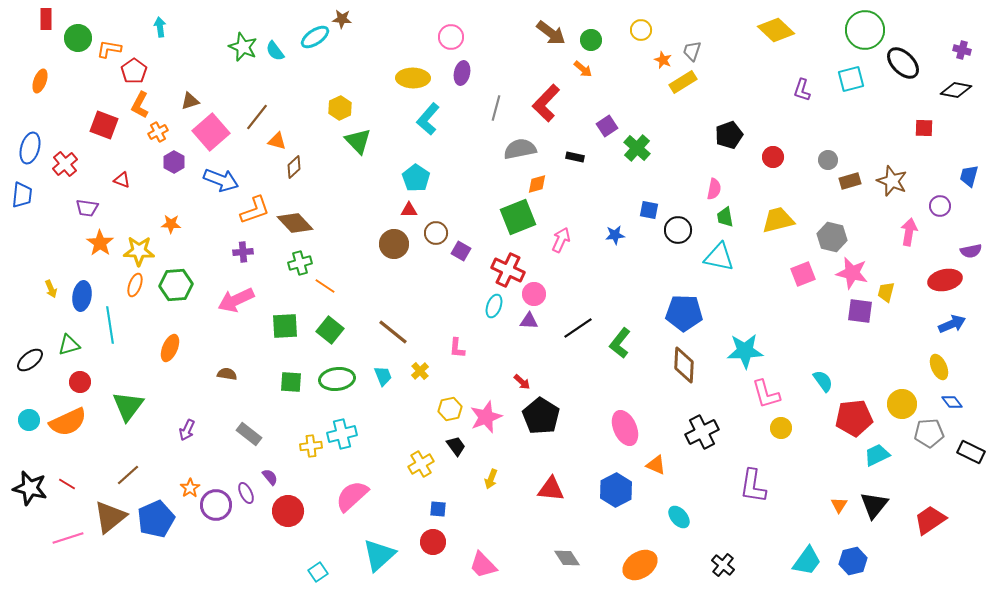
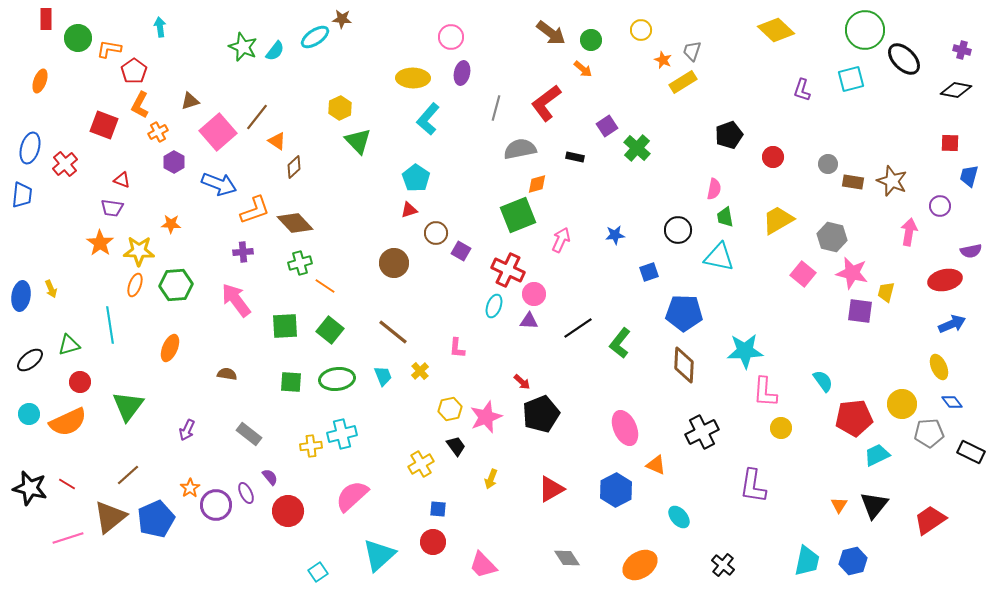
cyan semicircle at (275, 51): rotated 105 degrees counterclockwise
black ellipse at (903, 63): moved 1 px right, 4 px up
red L-shape at (546, 103): rotated 9 degrees clockwise
red square at (924, 128): moved 26 px right, 15 px down
pink square at (211, 132): moved 7 px right
orange triangle at (277, 141): rotated 18 degrees clockwise
gray circle at (828, 160): moved 4 px down
blue arrow at (221, 180): moved 2 px left, 4 px down
brown rectangle at (850, 181): moved 3 px right, 1 px down; rotated 25 degrees clockwise
purple trapezoid at (87, 208): moved 25 px right
red triangle at (409, 210): rotated 18 degrees counterclockwise
blue square at (649, 210): moved 62 px down; rotated 30 degrees counterclockwise
green square at (518, 217): moved 2 px up
yellow trapezoid at (778, 220): rotated 16 degrees counterclockwise
brown circle at (394, 244): moved 19 px down
pink square at (803, 274): rotated 30 degrees counterclockwise
blue ellipse at (82, 296): moved 61 px left
pink arrow at (236, 300): rotated 78 degrees clockwise
pink L-shape at (766, 394): moved 1 px left, 2 px up; rotated 20 degrees clockwise
black pentagon at (541, 416): moved 2 px up; rotated 18 degrees clockwise
cyan circle at (29, 420): moved 6 px up
red triangle at (551, 489): rotated 36 degrees counterclockwise
cyan trapezoid at (807, 561): rotated 24 degrees counterclockwise
